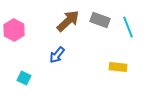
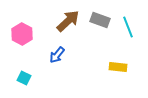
pink hexagon: moved 8 px right, 4 px down
